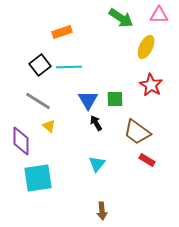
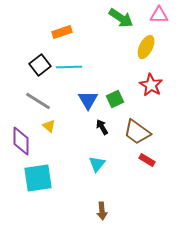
green square: rotated 24 degrees counterclockwise
black arrow: moved 6 px right, 4 px down
